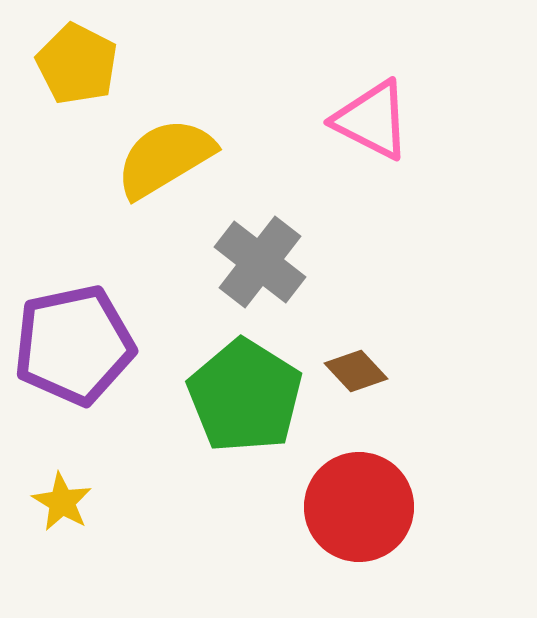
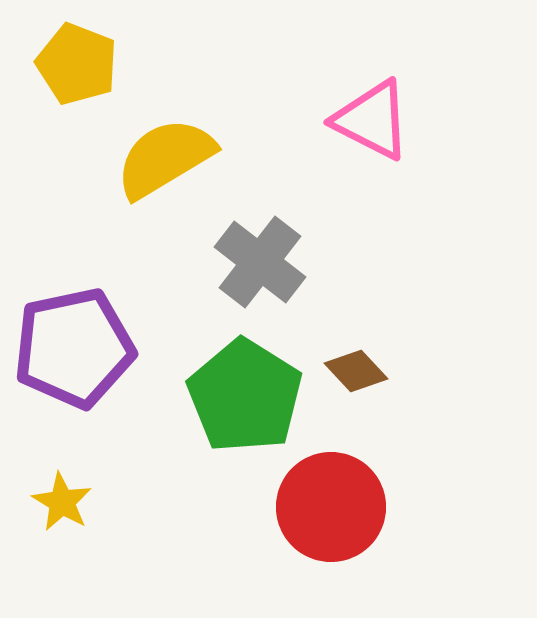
yellow pentagon: rotated 6 degrees counterclockwise
purple pentagon: moved 3 px down
red circle: moved 28 px left
